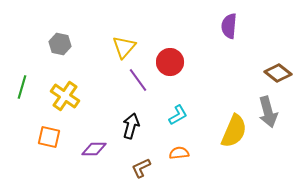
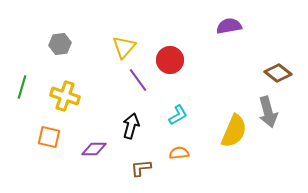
purple semicircle: rotated 75 degrees clockwise
gray hexagon: rotated 20 degrees counterclockwise
red circle: moved 2 px up
yellow cross: rotated 16 degrees counterclockwise
brown L-shape: rotated 20 degrees clockwise
